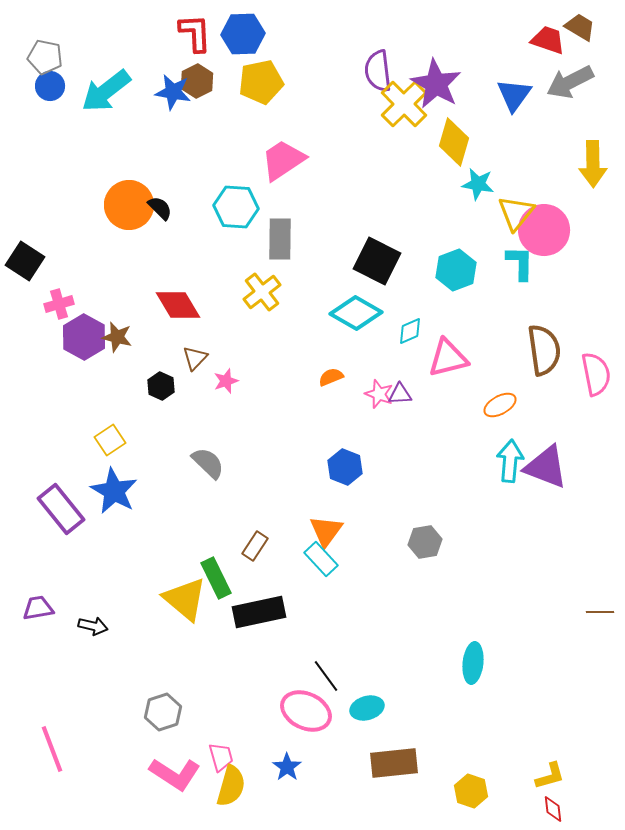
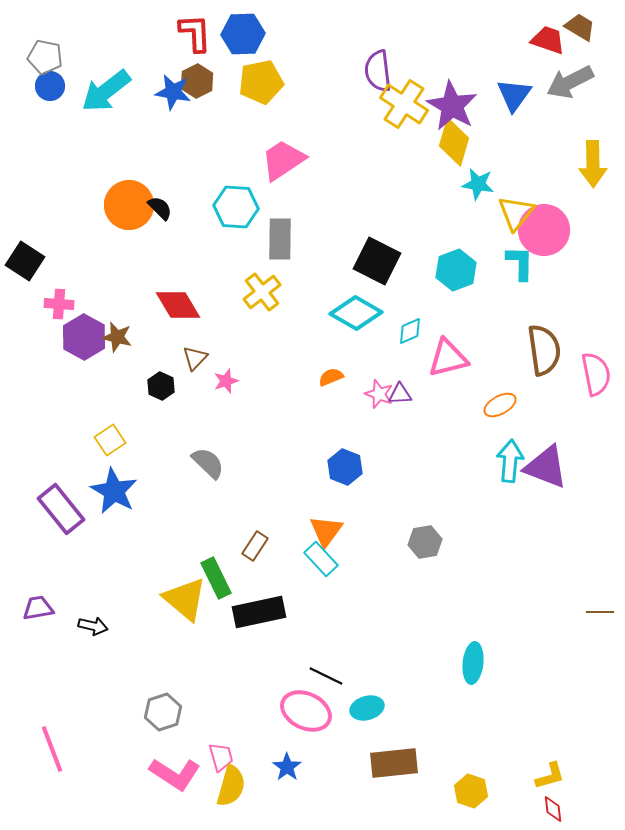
purple star at (436, 84): moved 16 px right, 22 px down
yellow cross at (404, 104): rotated 12 degrees counterclockwise
pink cross at (59, 304): rotated 20 degrees clockwise
black line at (326, 676): rotated 28 degrees counterclockwise
